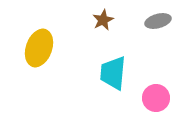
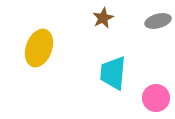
brown star: moved 2 px up
